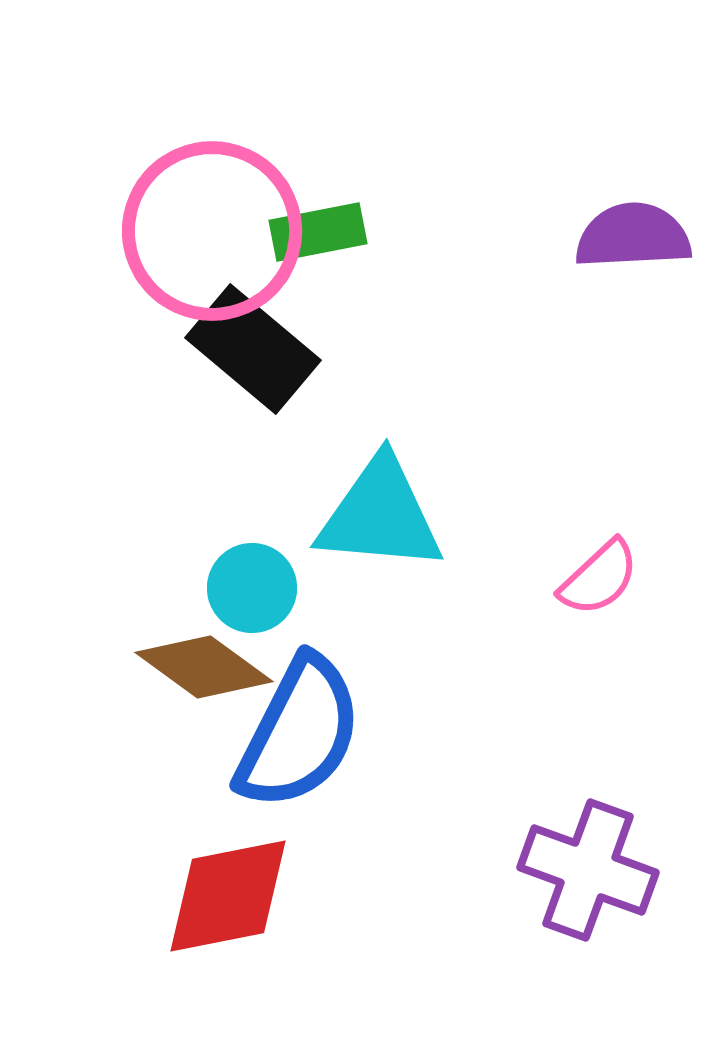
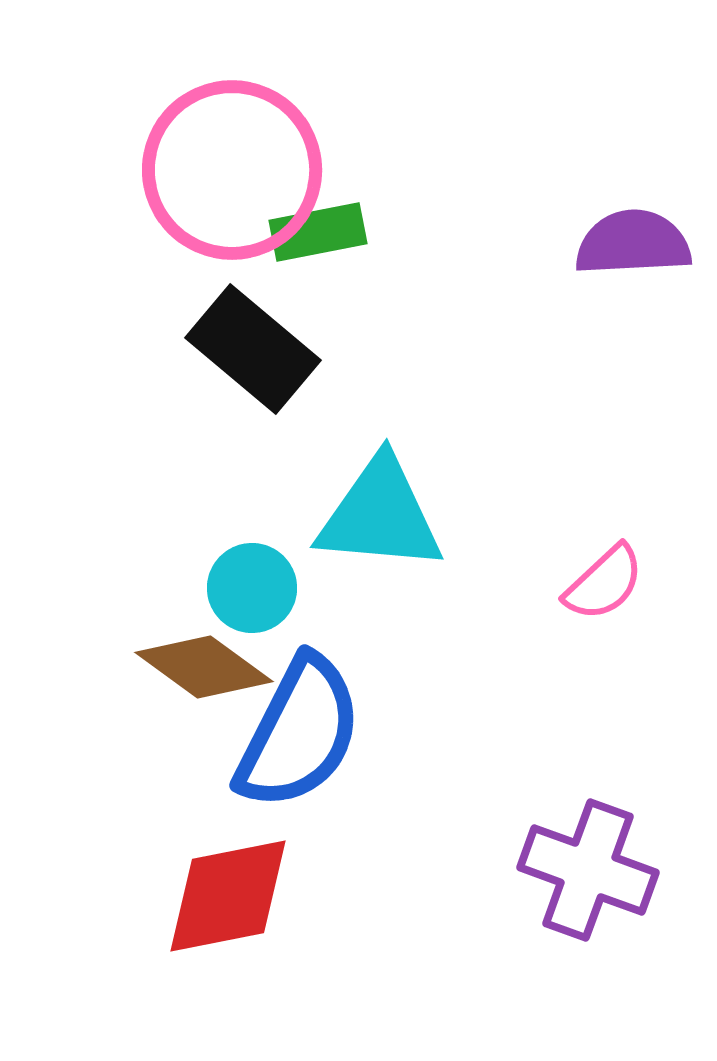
pink circle: moved 20 px right, 61 px up
purple semicircle: moved 7 px down
pink semicircle: moved 5 px right, 5 px down
